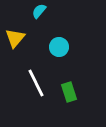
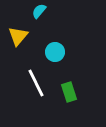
yellow triangle: moved 3 px right, 2 px up
cyan circle: moved 4 px left, 5 px down
